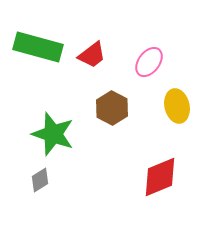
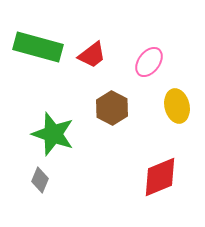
gray diamond: rotated 35 degrees counterclockwise
